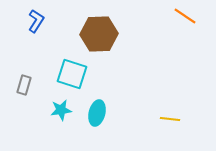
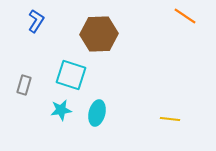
cyan square: moved 1 px left, 1 px down
